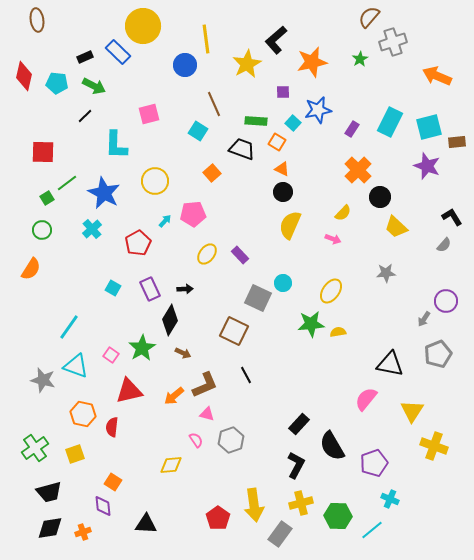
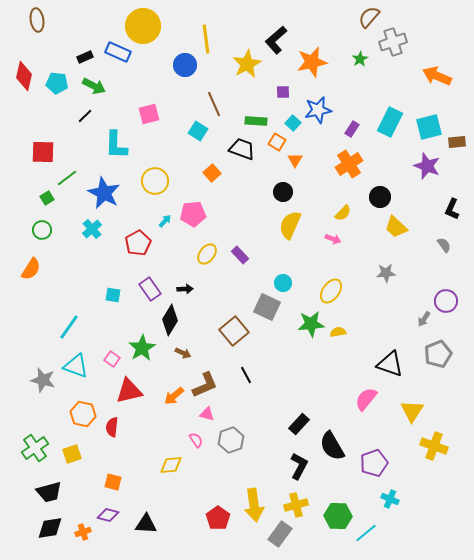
blue rectangle at (118, 52): rotated 20 degrees counterclockwise
orange triangle at (282, 169): moved 13 px right, 9 px up; rotated 35 degrees clockwise
orange cross at (358, 170): moved 9 px left, 6 px up; rotated 12 degrees clockwise
green line at (67, 183): moved 5 px up
black L-shape at (452, 217): moved 8 px up; rotated 125 degrees counterclockwise
gray semicircle at (444, 245): rotated 77 degrees counterclockwise
cyan square at (113, 288): moved 7 px down; rotated 21 degrees counterclockwise
purple rectangle at (150, 289): rotated 10 degrees counterclockwise
gray square at (258, 298): moved 9 px right, 9 px down
brown square at (234, 331): rotated 24 degrees clockwise
pink square at (111, 355): moved 1 px right, 4 px down
black triangle at (390, 364): rotated 8 degrees clockwise
yellow square at (75, 454): moved 3 px left
black L-shape at (296, 465): moved 3 px right, 1 px down
orange square at (113, 482): rotated 18 degrees counterclockwise
yellow cross at (301, 503): moved 5 px left, 2 px down
purple diamond at (103, 506): moved 5 px right, 9 px down; rotated 70 degrees counterclockwise
cyan line at (372, 530): moved 6 px left, 3 px down
